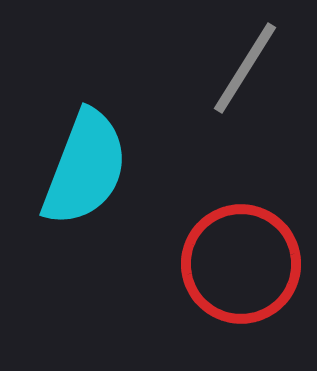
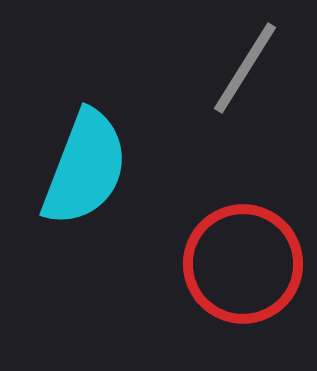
red circle: moved 2 px right
